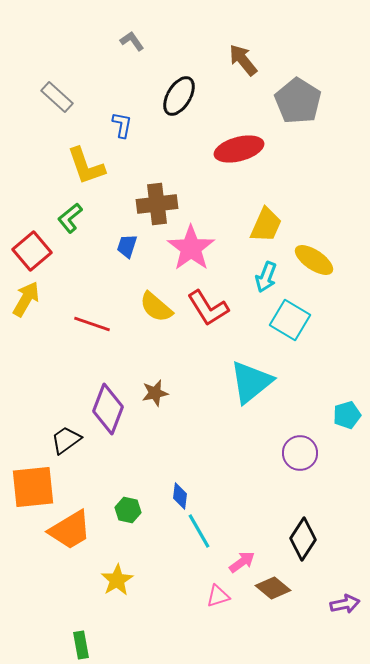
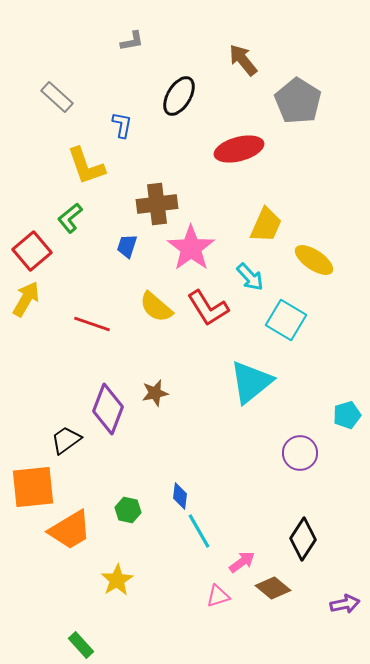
gray L-shape: rotated 115 degrees clockwise
cyan arrow: moved 16 px left; rotated 64 degrees counterclockwise
cyan square: moved 4 px left
green rectangle: rotated 32 degrees counterclockwise
